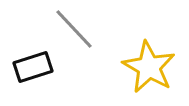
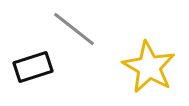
gray line: rotated 9 degrees counterclockwise
